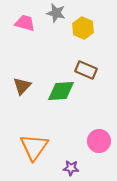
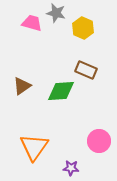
pink trapezoid: moved 7 px right
brown triangle: rotated 12 degrees clockwise
